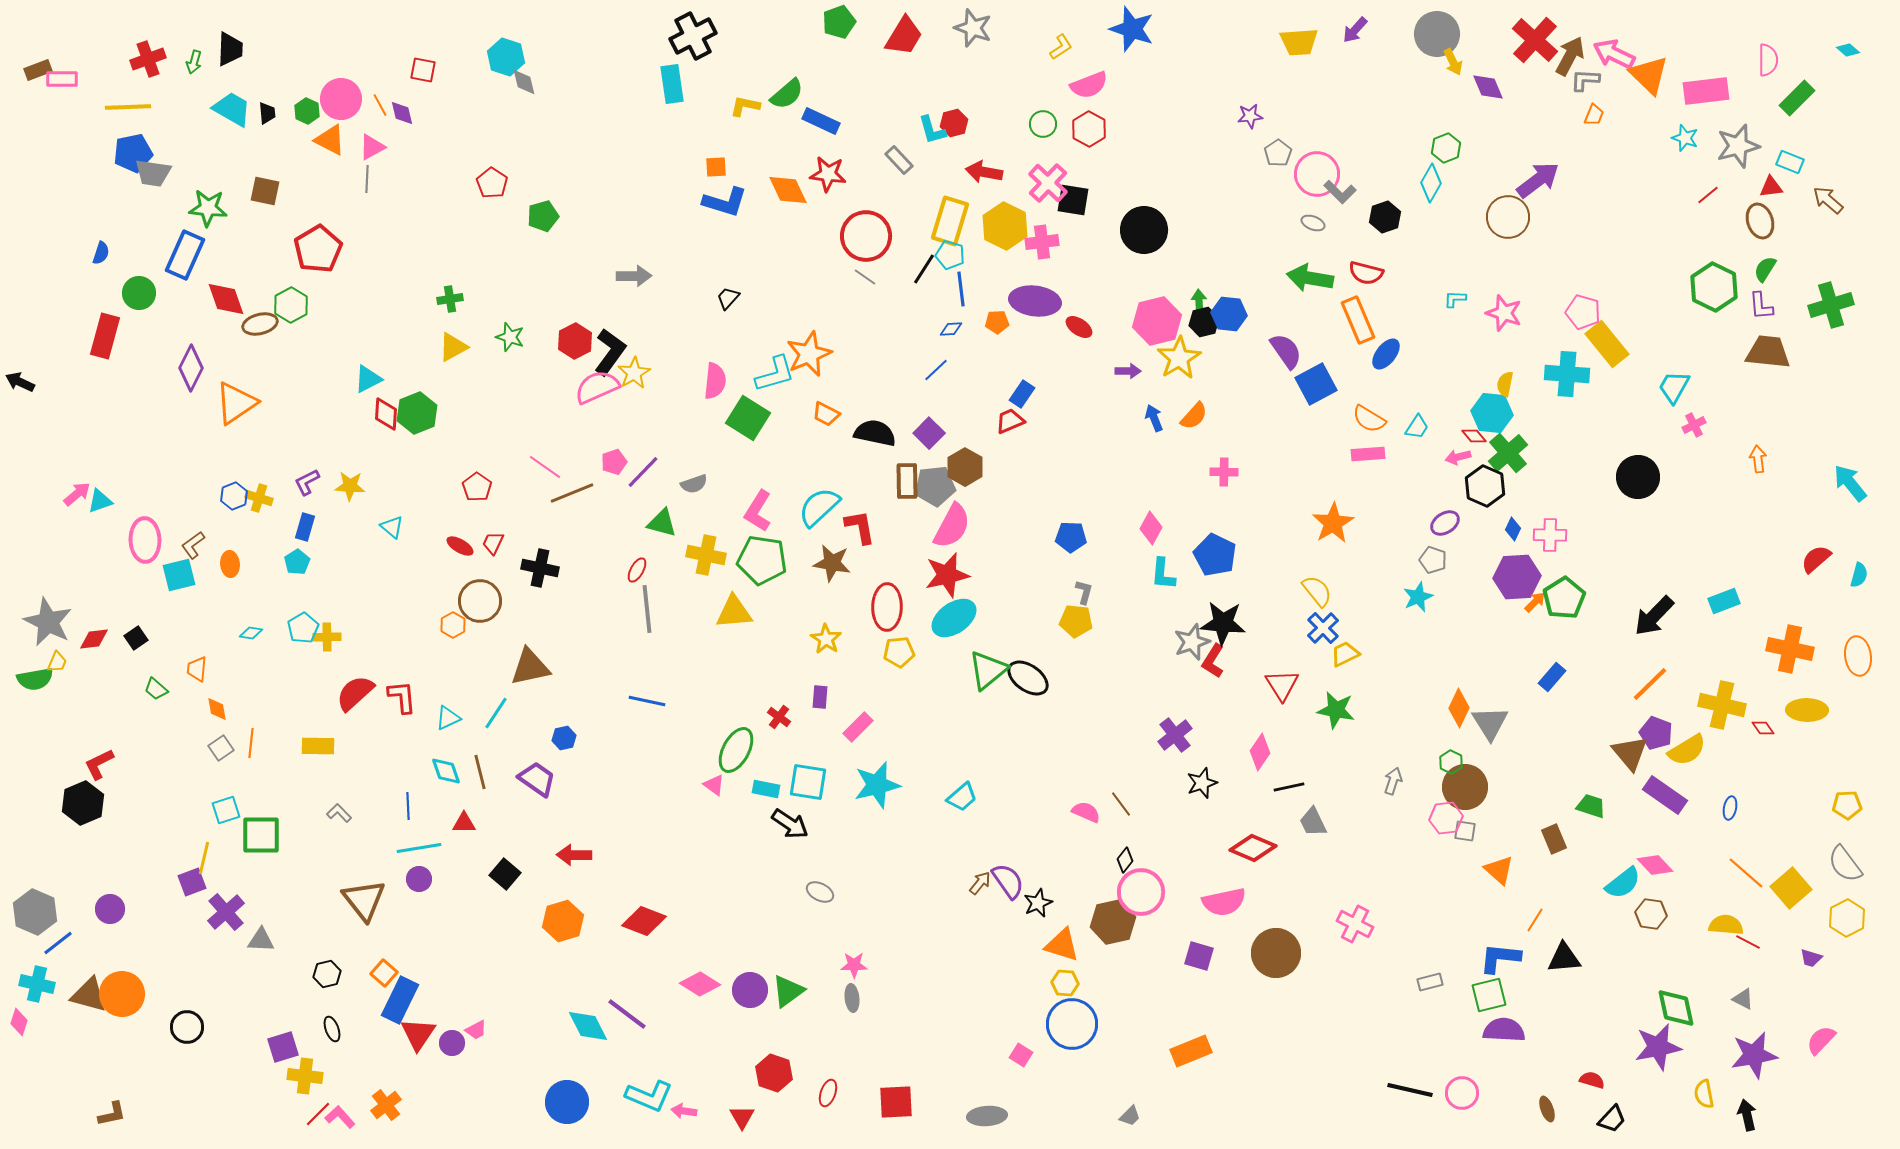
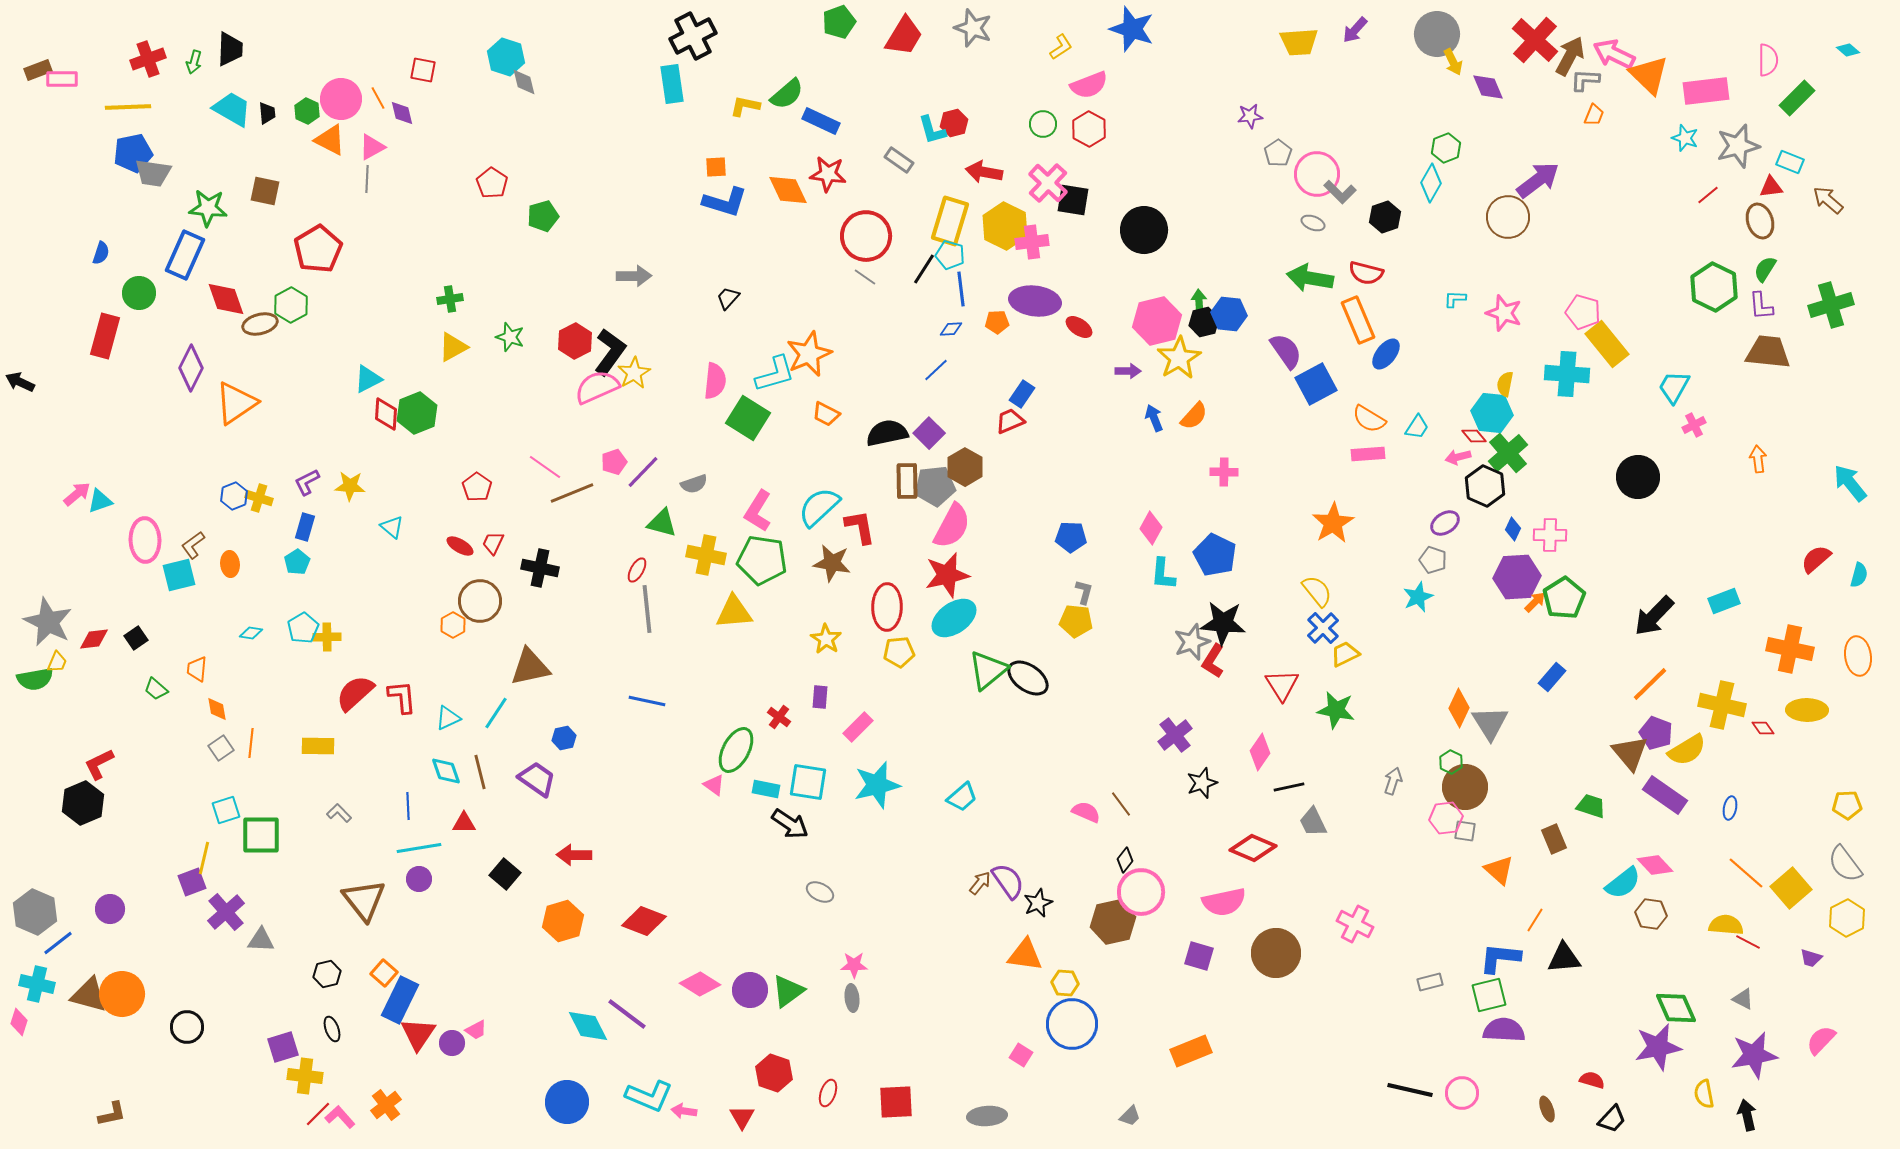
orange line at (380, 105): moved 2 px left, 7 px up
gray rectangle at (899, 160): rotated 12 degrees counterclockwise
pink cross at (1042, 242): moved 10 px left
black semicircle at (875, 433): moved 12 px right; rotated 24 degrees counterclockwise
orange triangle at (1062, 945): moved 37 px left, 10 px down; rotated 9 degrees counterclockwise
green diamond at (1676, 1008): rotated 12 degrees counterclockwise
